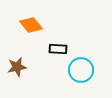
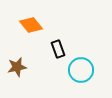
black rectangle: rotated 66 degrees clockwise
